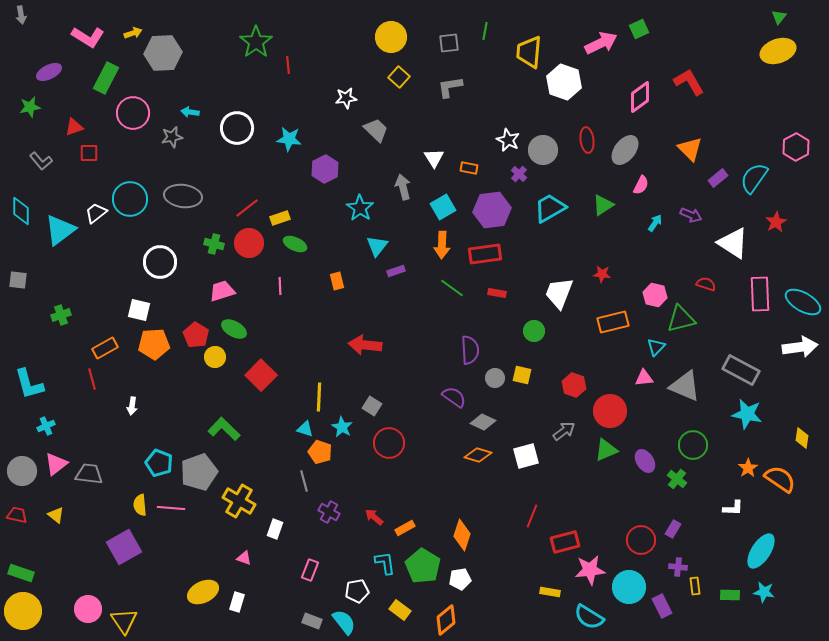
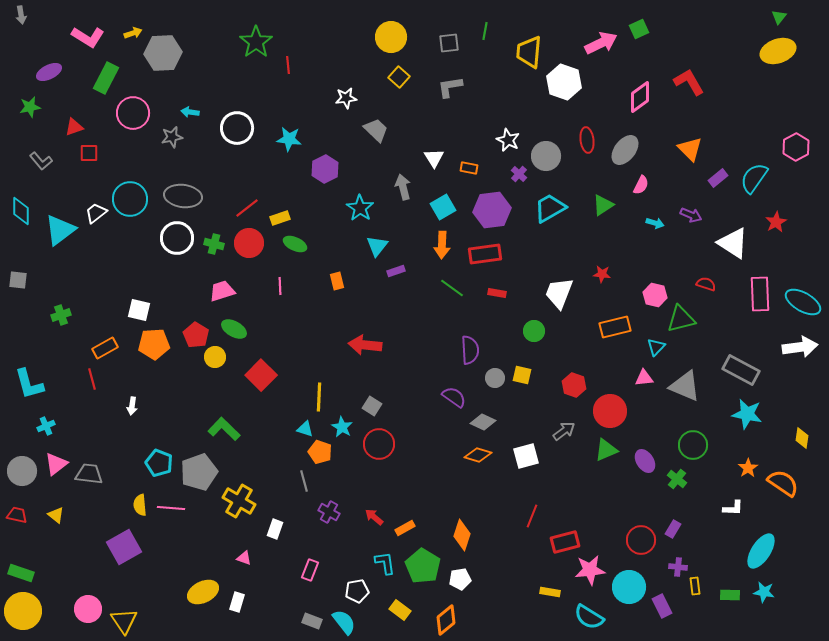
gray circle at (543, 150): moved 3 px right, 6 px down
cyan arrow at (655, 223): rotated 72 degrees clockwise
white circle at (160, 262): moved 17 px right, 24 px up
orange rectangle at (613, 322): moved 2 px right, 5 px down
red circle at (389, 443): moved 10 px left, 1 px down
orange semicircle at (780, 479): moved 3 px right, 4 px down
